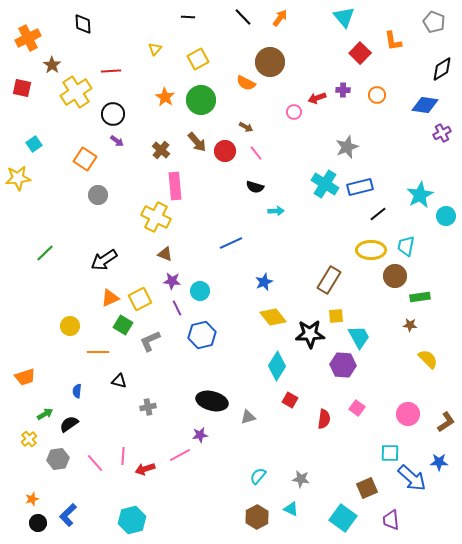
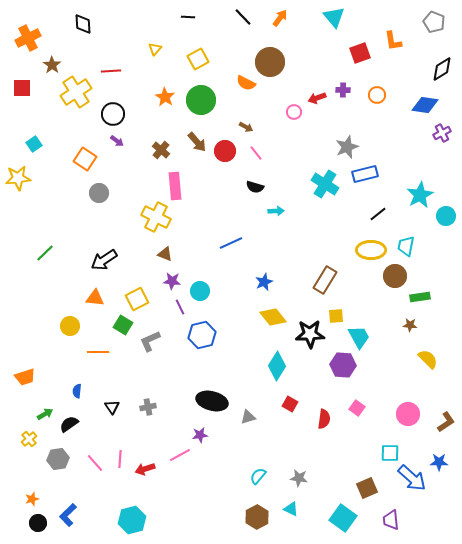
cyan triangle at (344, 17): moved 10 px left
red square at (360, 53): rotated 25 degrees clockwise
red square at (22, 88): rotated 12 degrees counterclockwise
blue rectangle at (360, 187): moved 5 px right, 13 px up
gray circle at (98, 195): moved 1 px right, 2 px up
brown rectangle at (329, 280): moved 4 px left
orange triangle at (110, 298): moved 15 px left; rotated 30 degrees clockwise
yellow square at (140, 299): moved 3 px left
purple line at (177, 308): moved 3 px right, 1 px up
black triangle at (119, 381): moved 7 px left, 26 px down; rotated 42 degrees clockwise
red square at (290, 400): moved 4 px down
pink line at (123, 456): moved 3 px left, 3 px down
gray star at (301, 479): moved 2 px left, 1 px up
